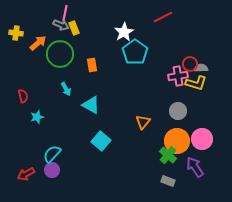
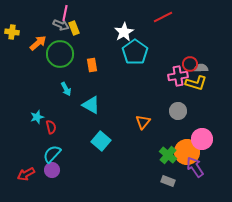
yellow cross: moved 4 px left, 1 px up
red semicircle: moved 28 px right, 31 px down
orange circle: moved 10 px right, 11 px down
